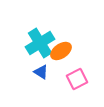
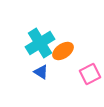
orange ellipse: moved 2 px right
pink square: moved 13 px right, 5 px up
